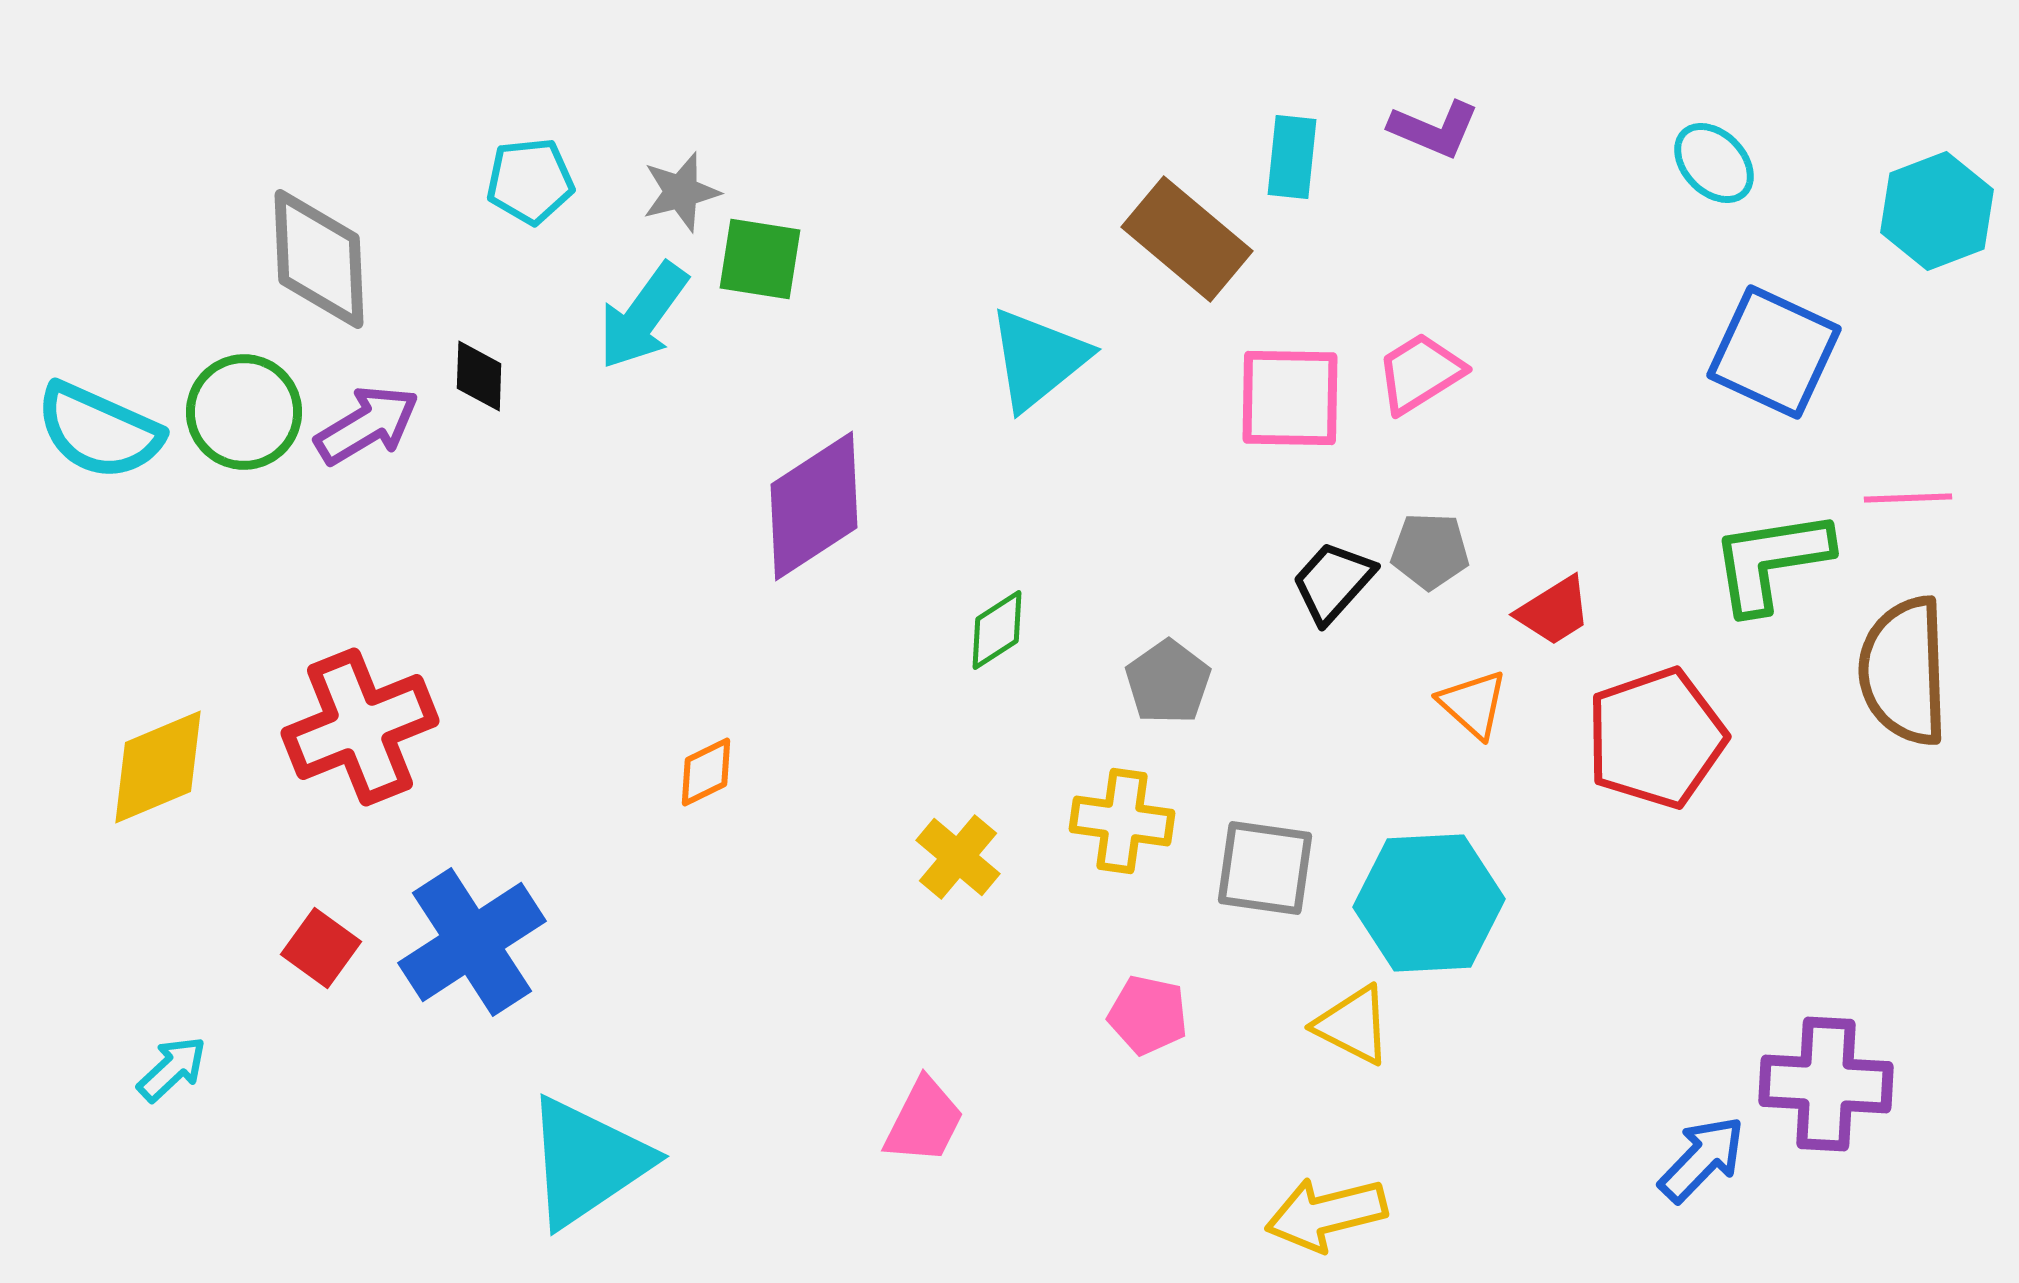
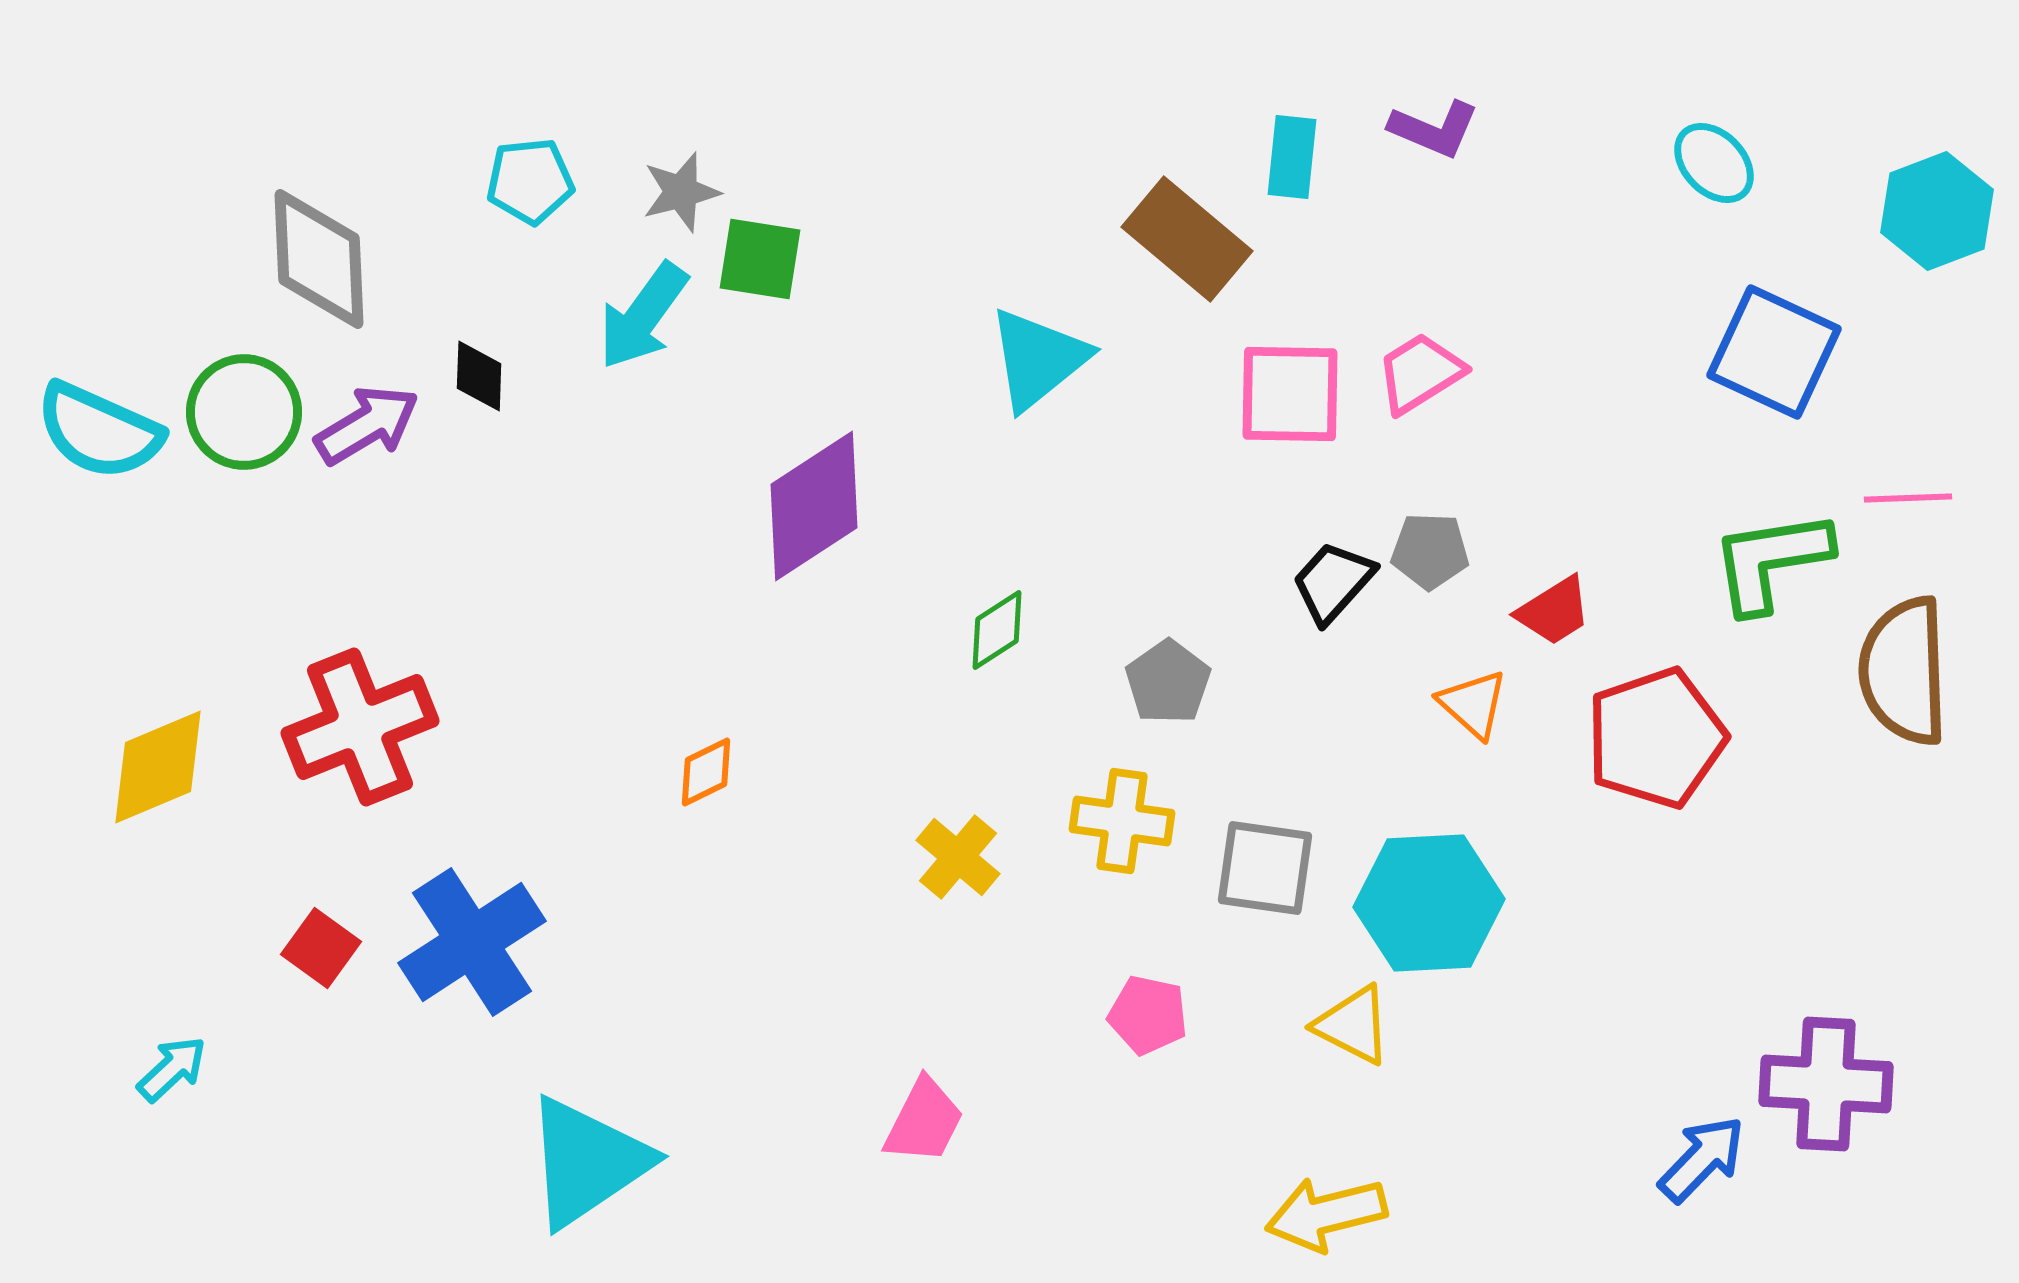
pink square at (1290, 398): moved 4 px up
